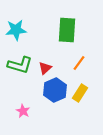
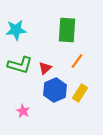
orange line: moved 2 px left, 2 px up
